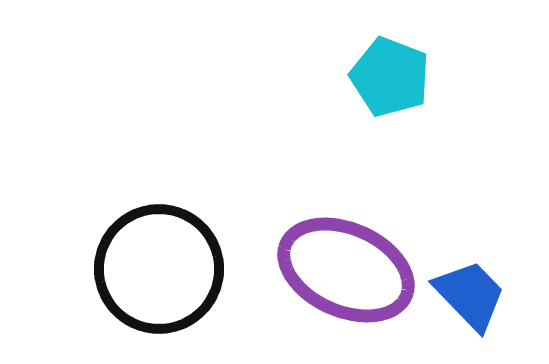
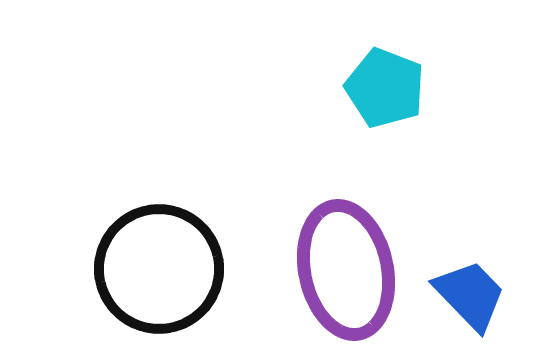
cyan pentagon: moved 5 px left, 11 px down
purple ellipse: rotated 54 degrees clockwise
